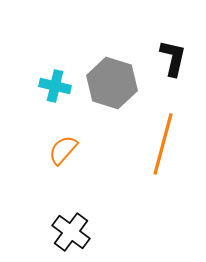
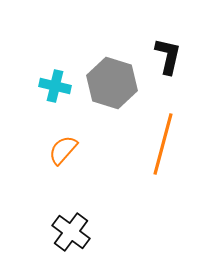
black L-shape: moved 5 px left, 2 px up
